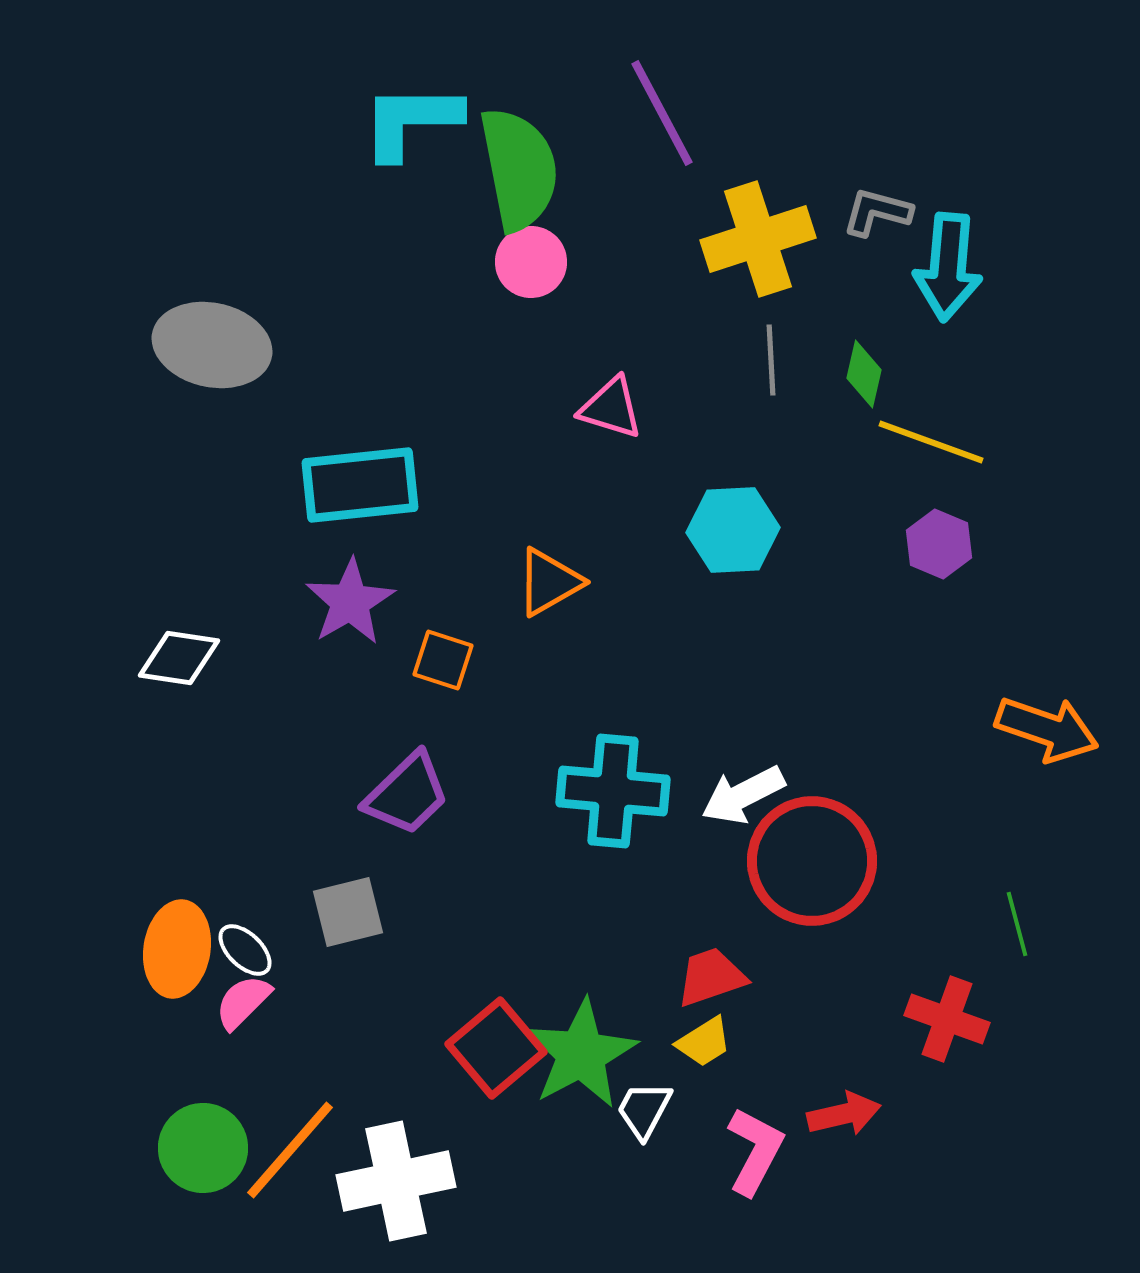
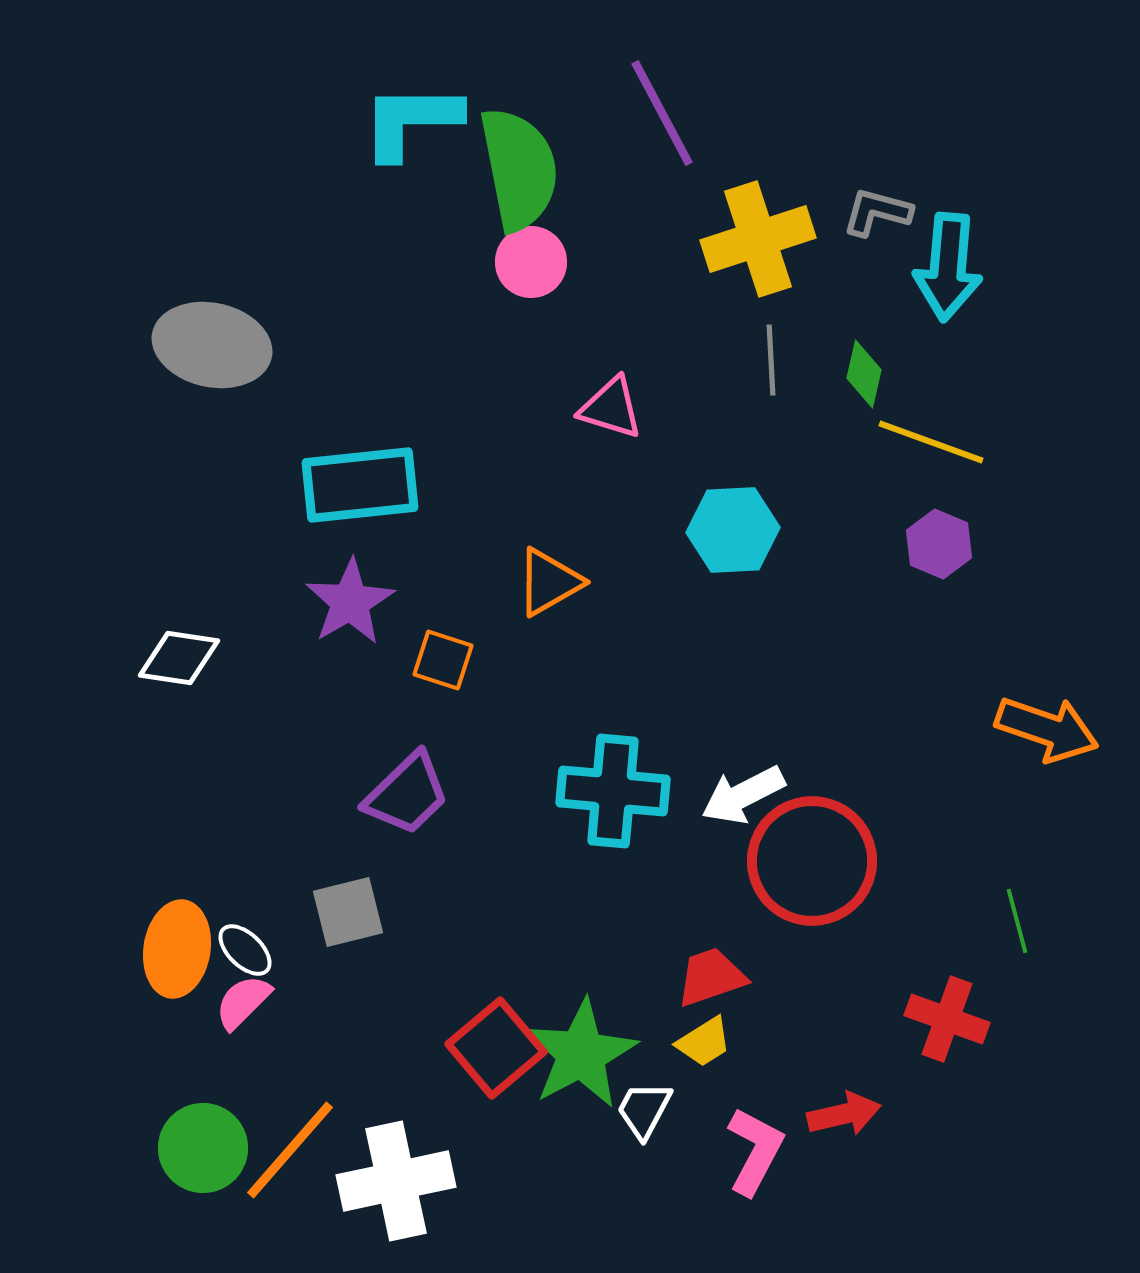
green line: moved 3 px up
